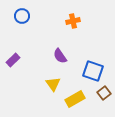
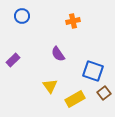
purple semicircle: moved 2 px left, 2 px up
yellow triangle: moved 3 px left, 2 px down
